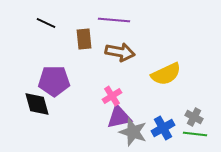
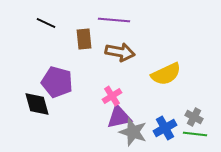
purple pentagon: moved 3 px right, 1 px down; rotated 16 degrees clockwise
blue cross: moved 2 px right
